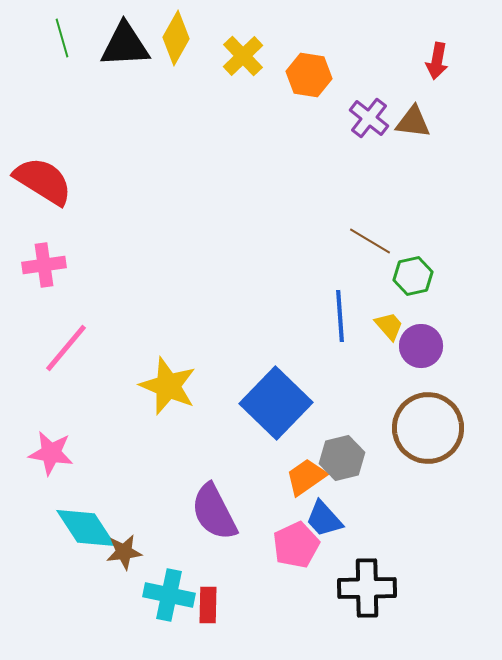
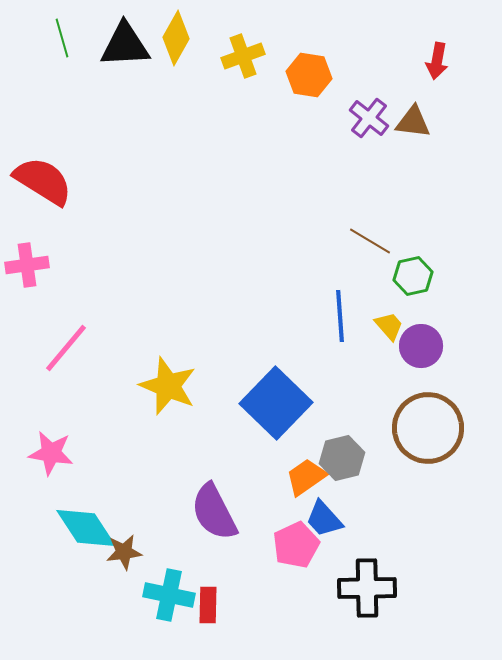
yellow cross: rotated 24 degrees clockwise
pink cross: moved 17 px left
